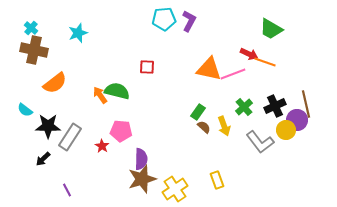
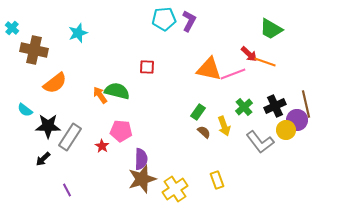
cyan cross: moved 19 px left
red arrow: rotated 18 degrees clockwise
brown semicircle: moved 5 px down
